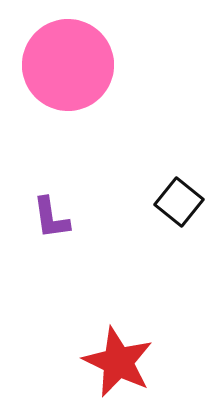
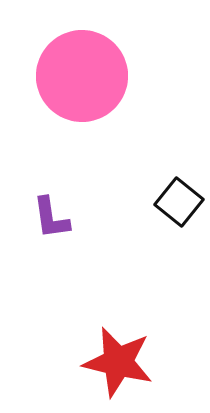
pink circle: moved 14 px right, 11 px down
red star: rotated 12 degrees counterclockwise
